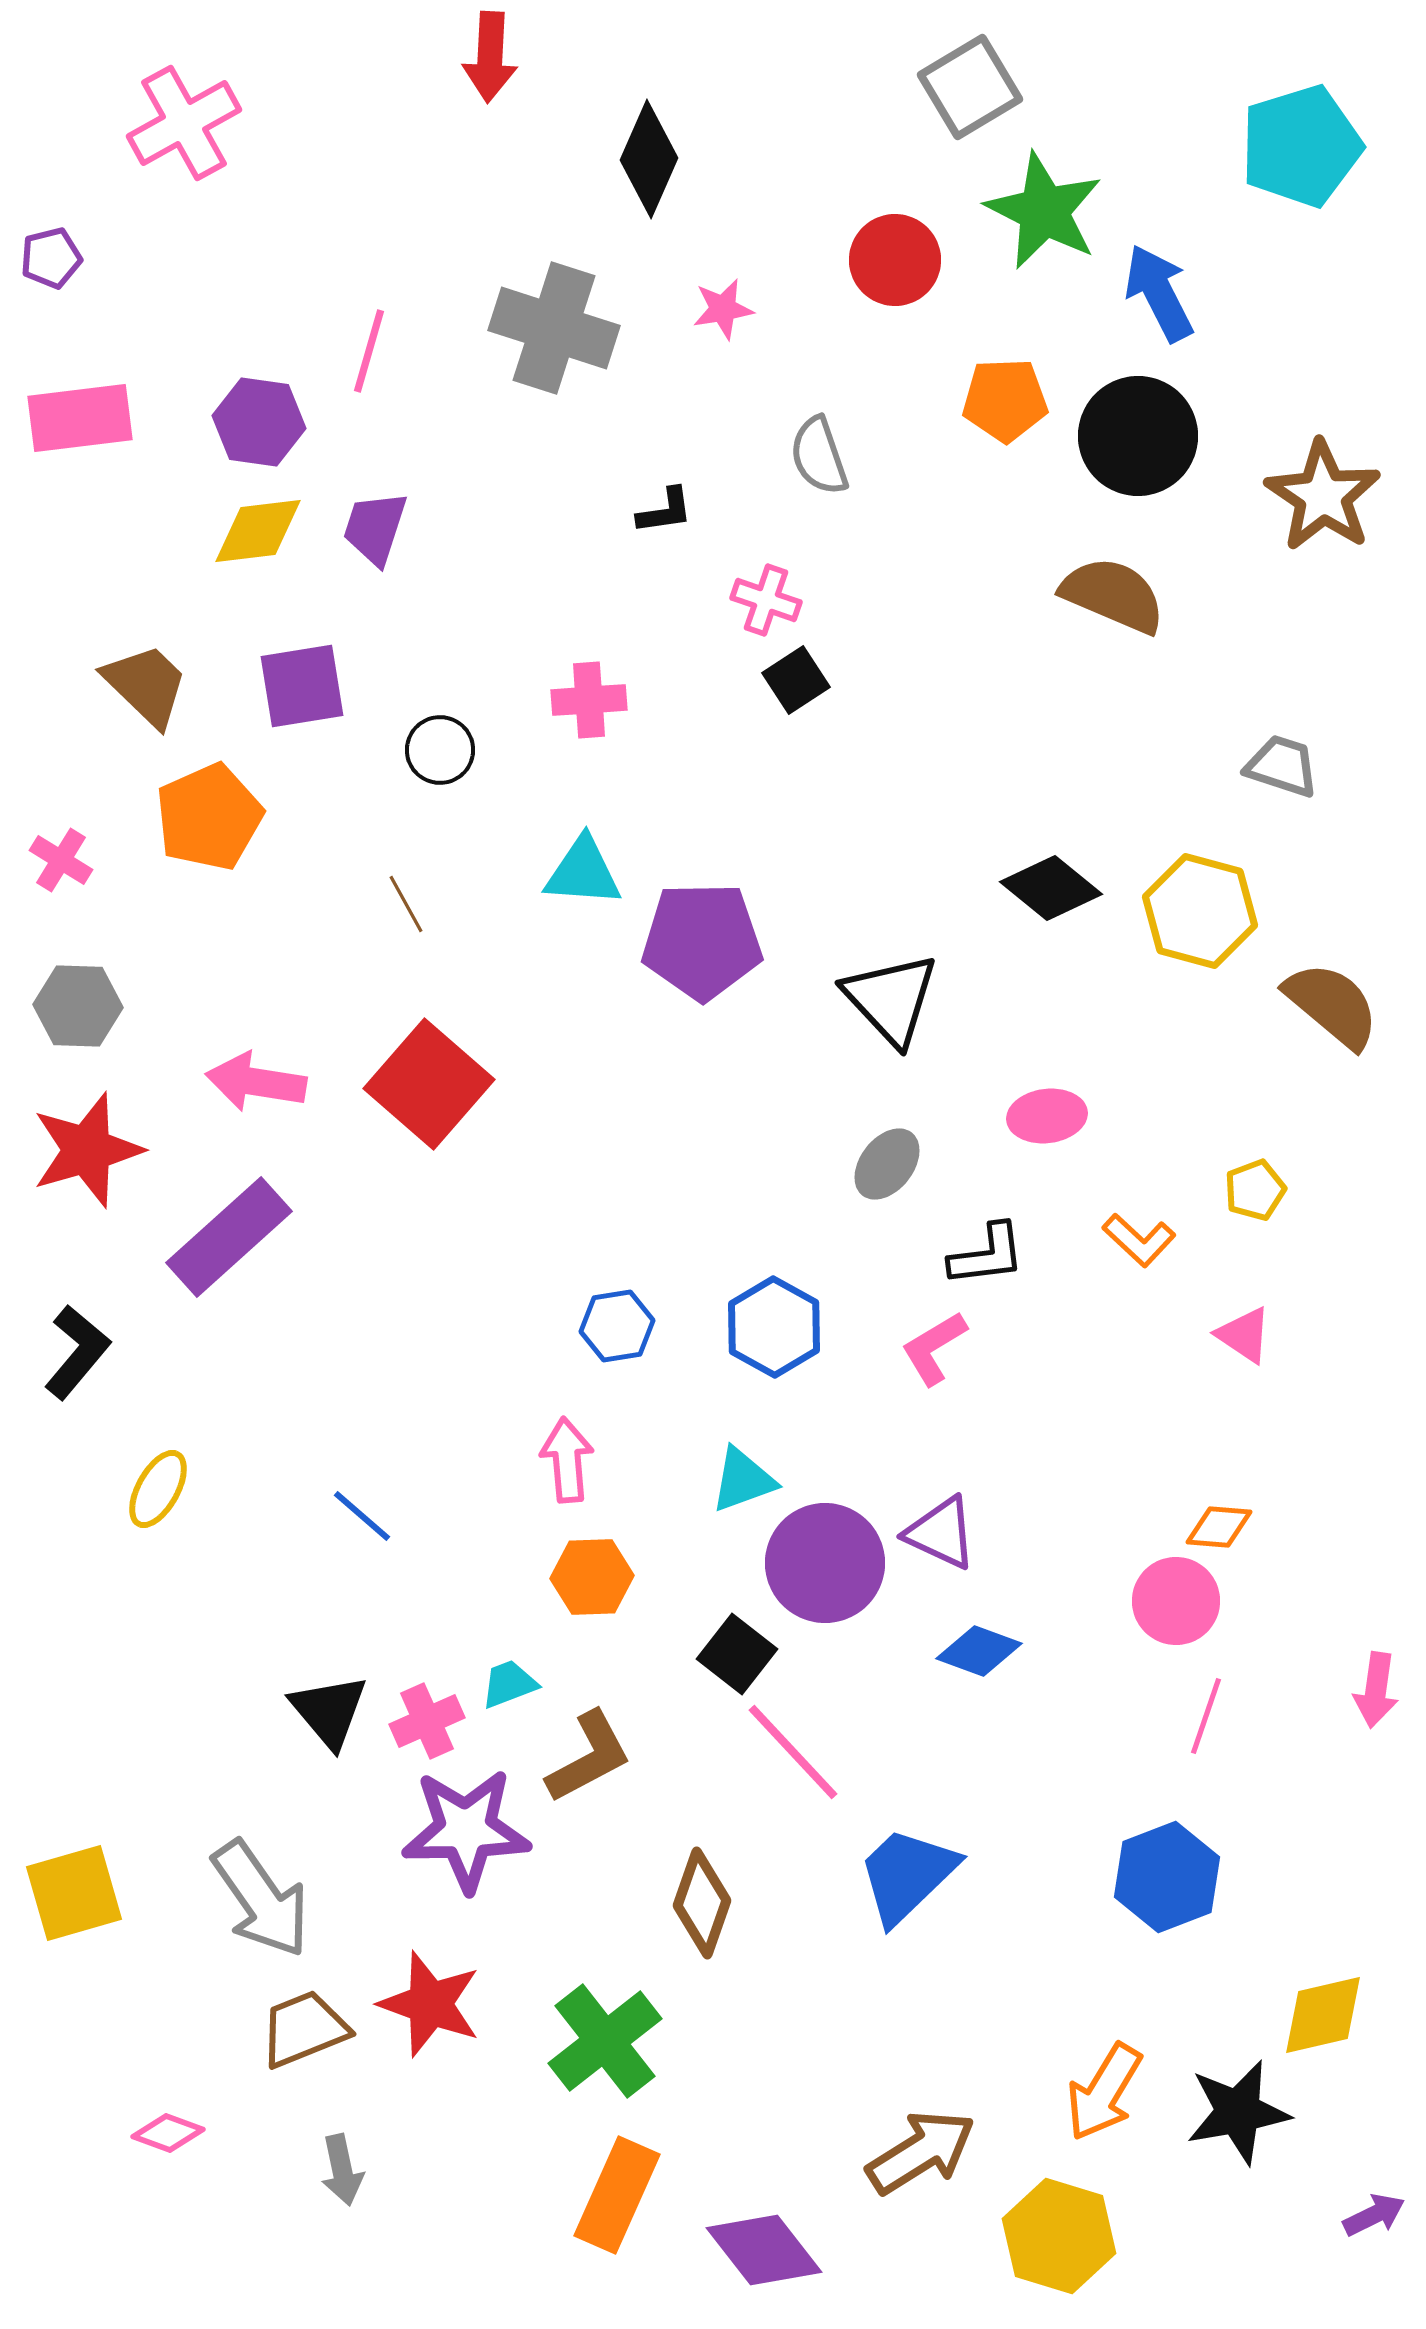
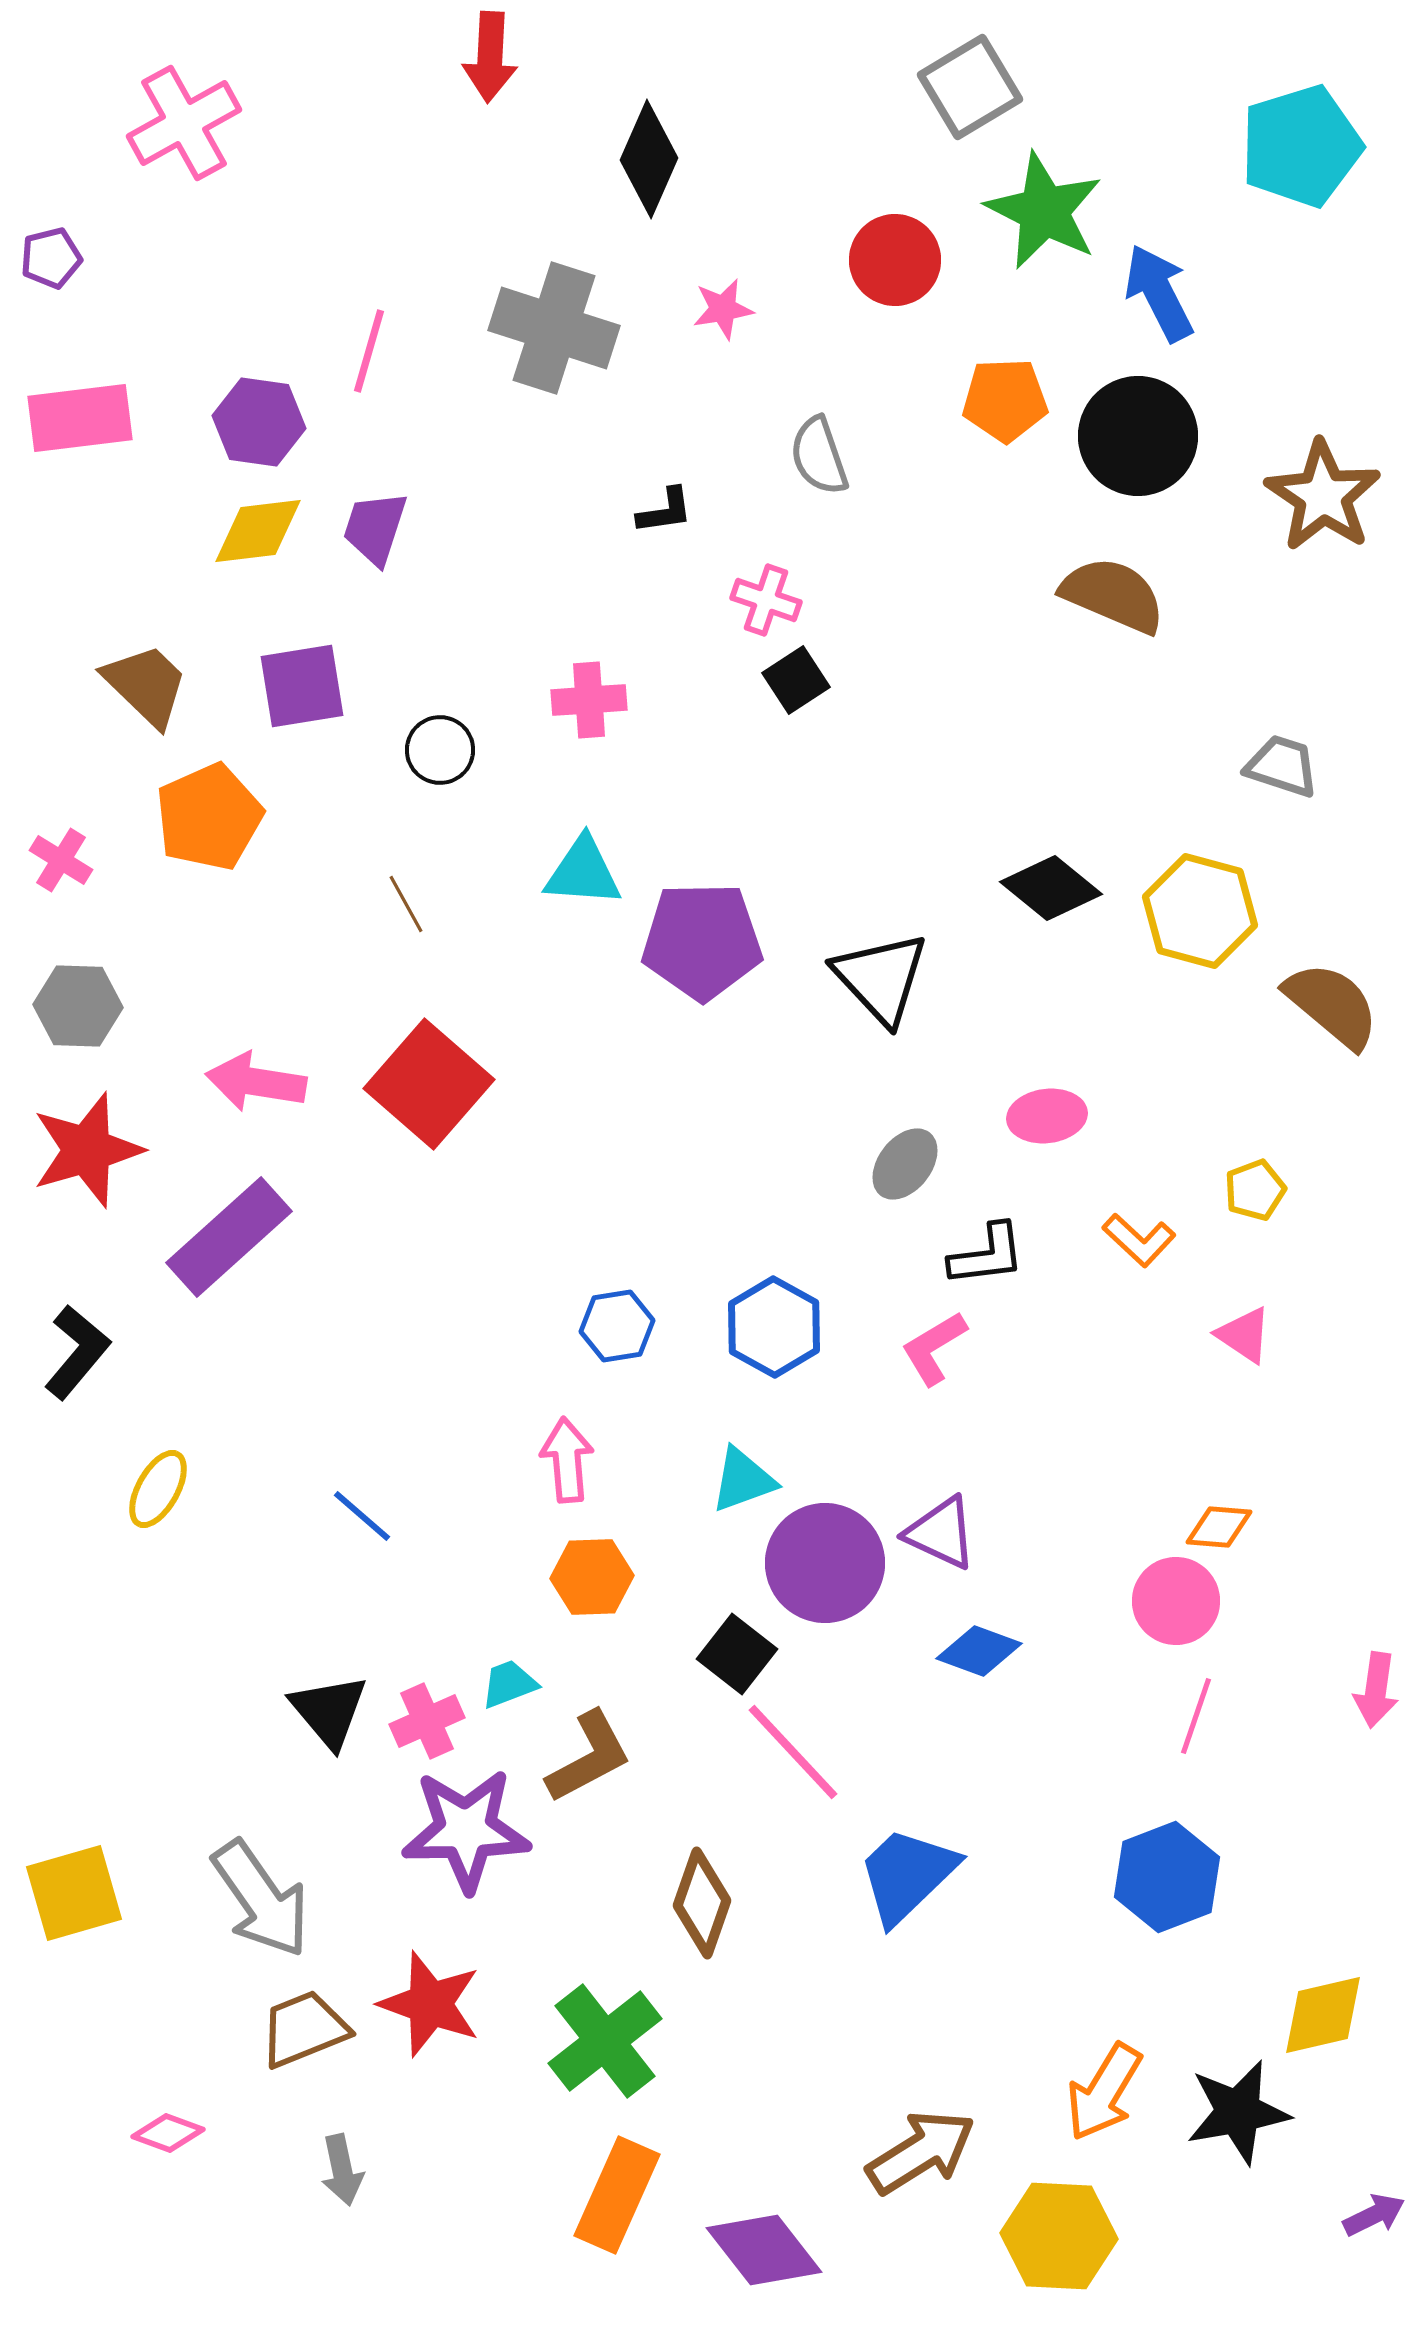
black triangle at (891, 999): moved 10 px left, 21 px up
gray ellipse at (887, 1164): moved 18 px right
pink line at (1206, 1716): moved 10 px left
yellow hexagon at (1059, 2236): rotated 14 degrees counterclockwise
